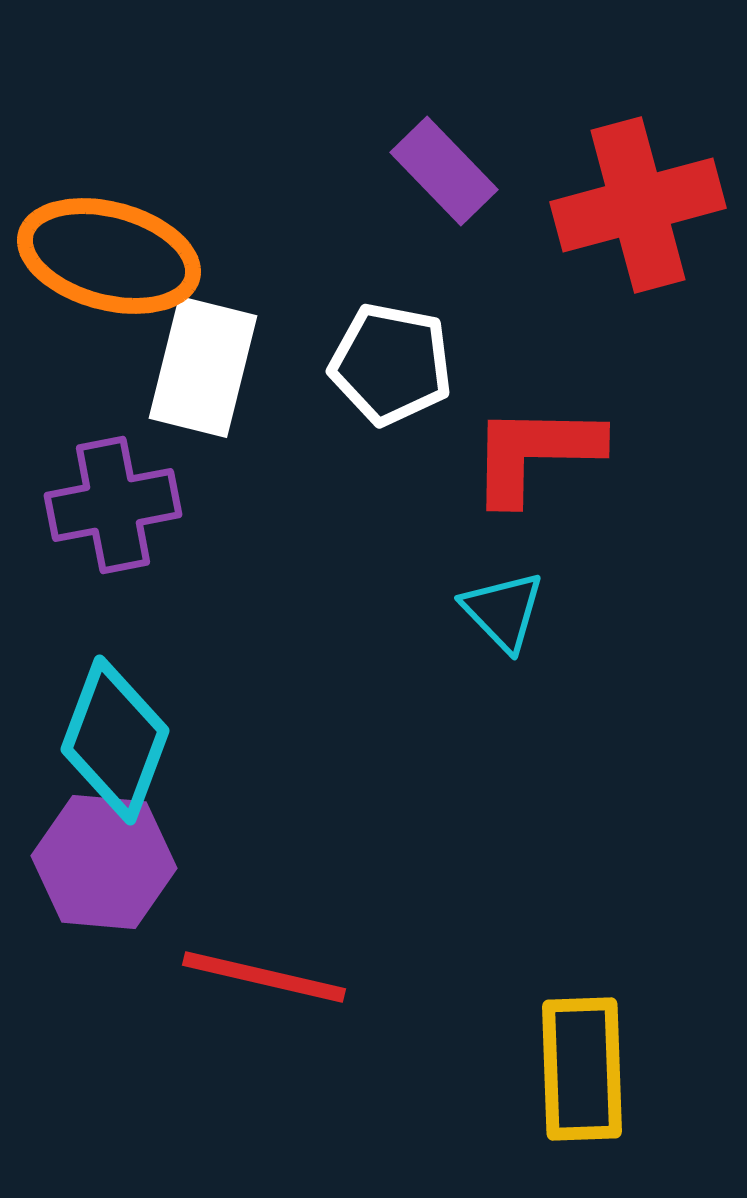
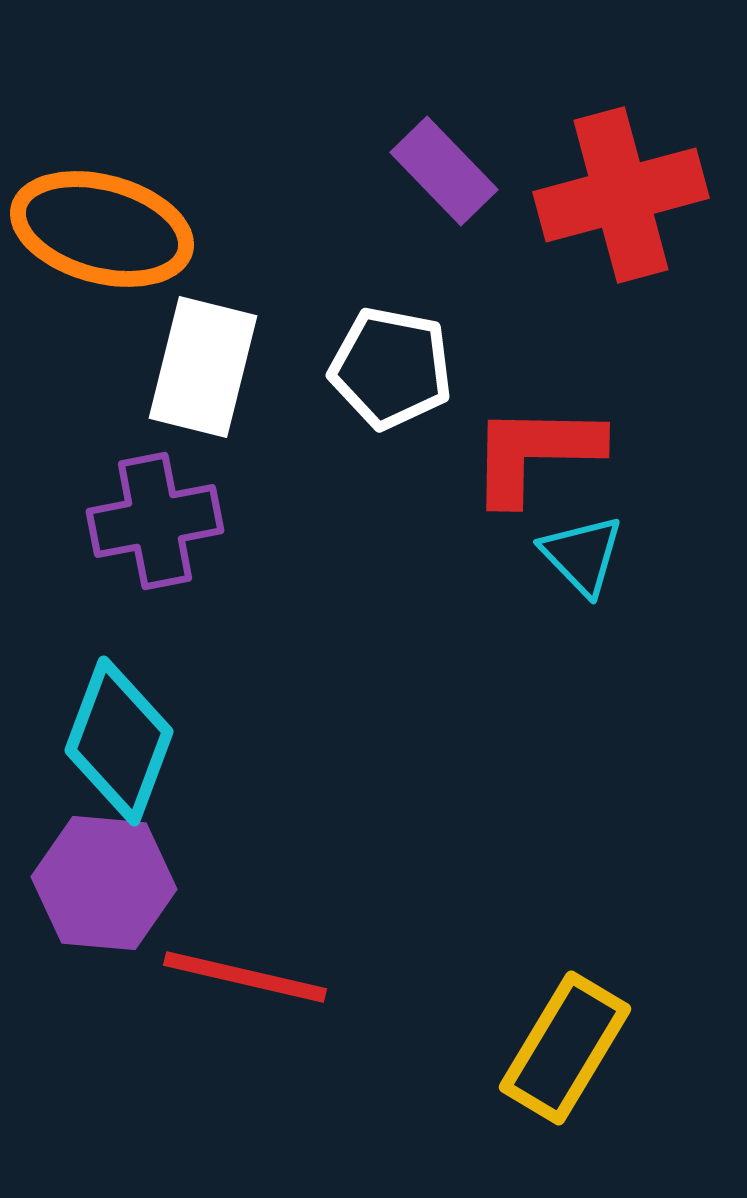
red cross: moved 17 px left, 10 px up
orange ellipse: moved 7 px left, 27 px up
white pentagon: moved 4 px down
purple cross: moved 42 px right, 16 px down
cyan triangle: moved 79 px right, 56 px up
cyan diamond: moved 4 px right, 1 px down
purple hexagon: moved 21 px down
red line: moved 19 px left
yellow rectangle: moved 17 px left, 21 px up; rotated 33 degrees clockwise
